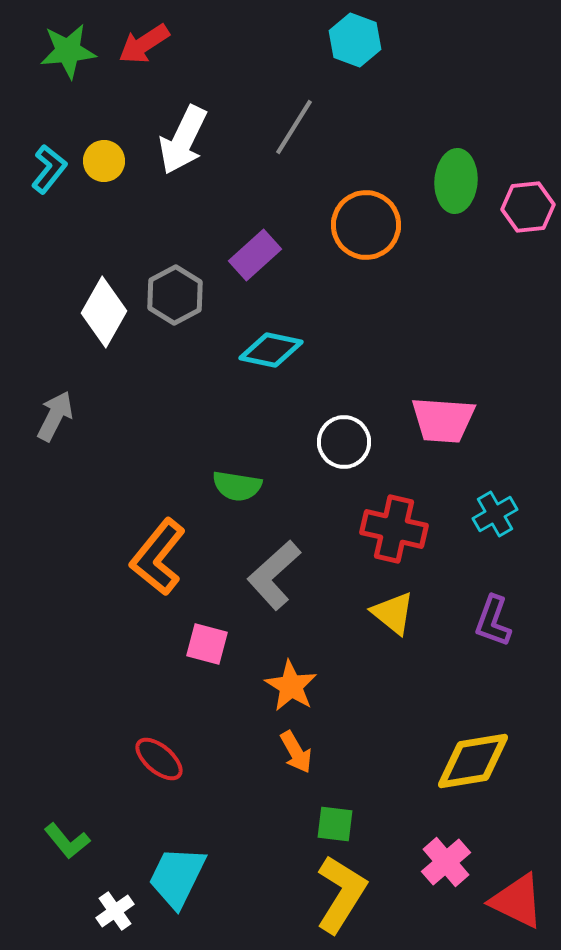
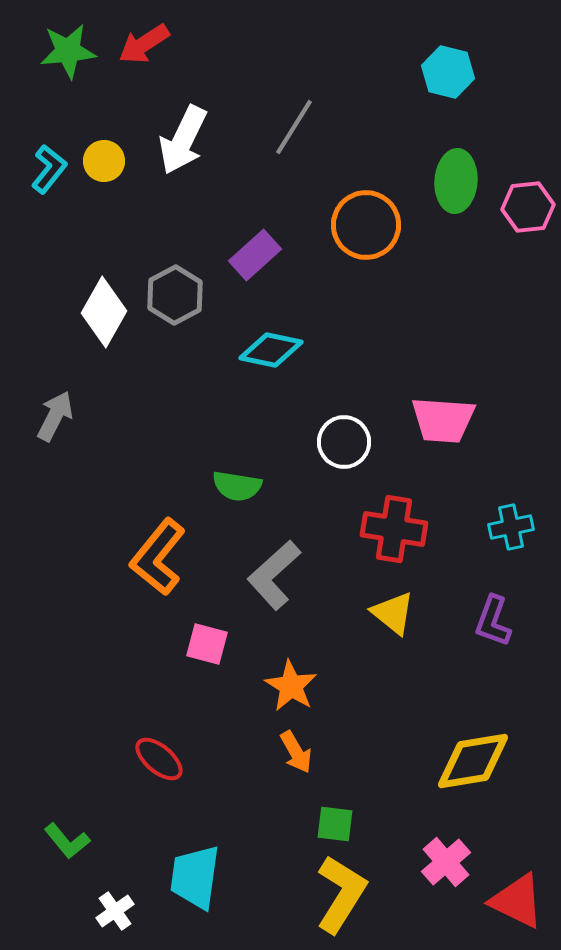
cyan hexagon: moved 93 px right, 32 px down; rotated 6 degrees counterclockwise
cyan cross: moved 16 px right, 13 px down; rotated 18 degrees clockwise
red cross: rotated 4 degrees counterclockwise
cyan trapezoid: moved 18 px right; rotated 18 degrees counterclockwise
